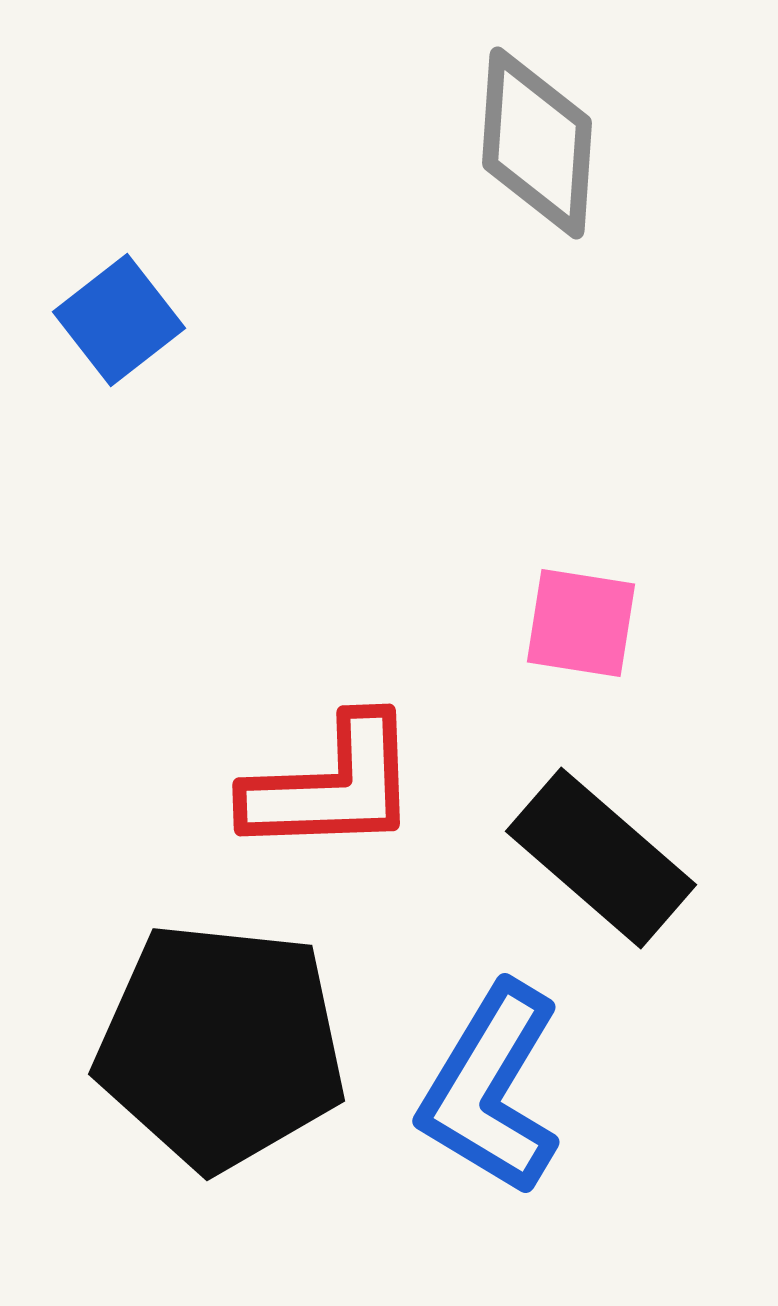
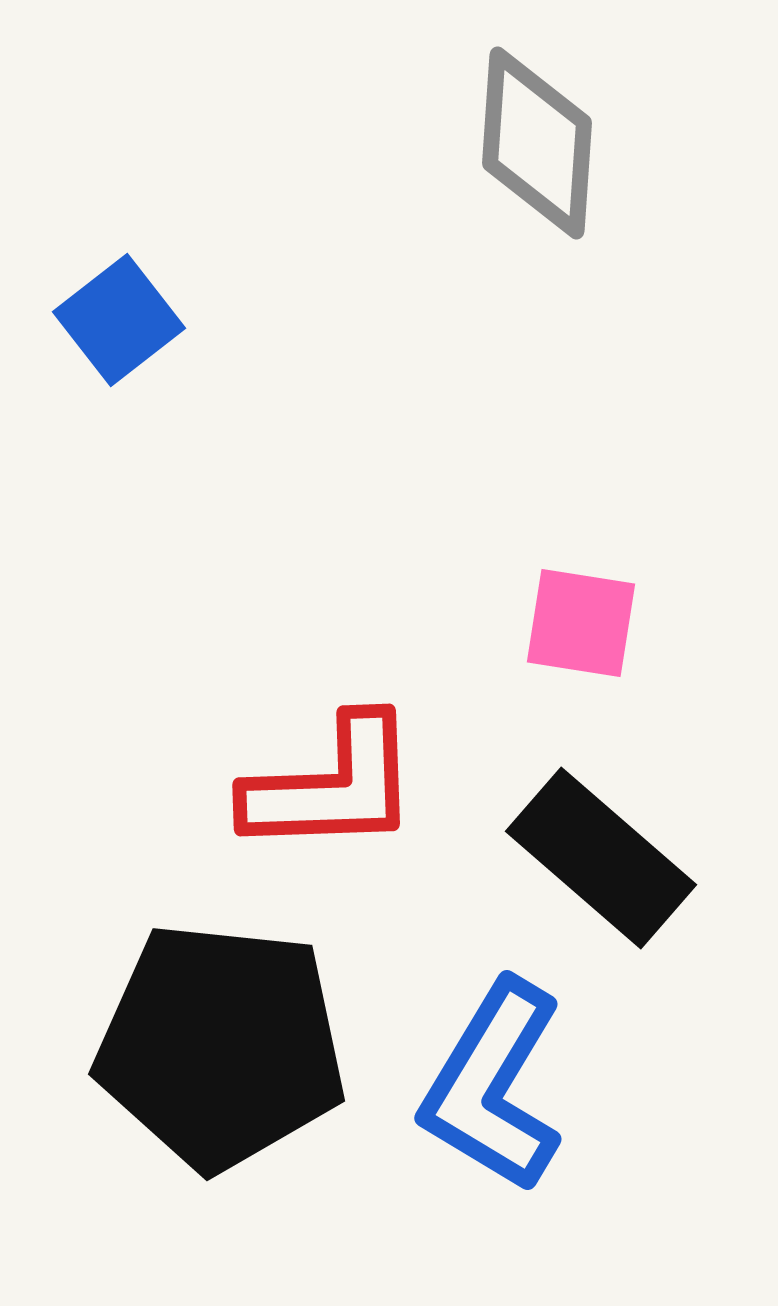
blue L-shape: moved 2 px right, 3 px up
